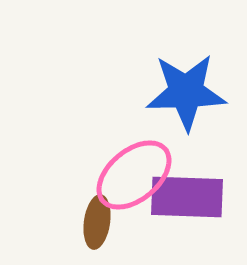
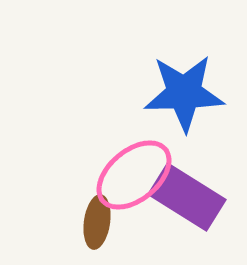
blue star: moved 2 px left, 1 px down
purple rectangle: rotated 30 degrees clockwise
